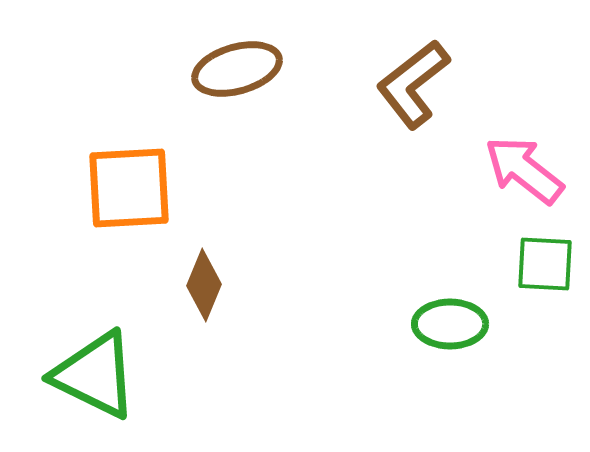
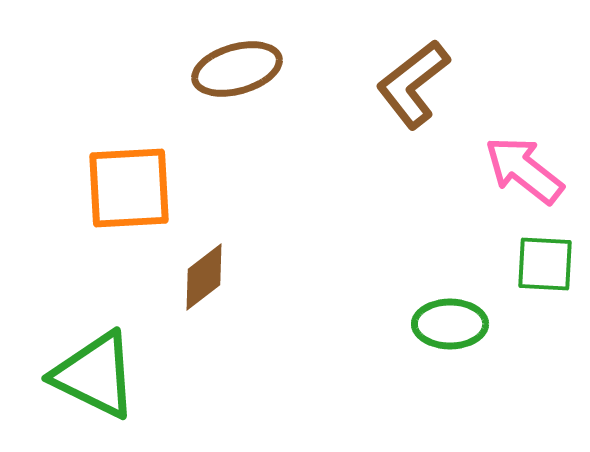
brown diamond: moved 8 px up; rotated 30 degrees clockwise
